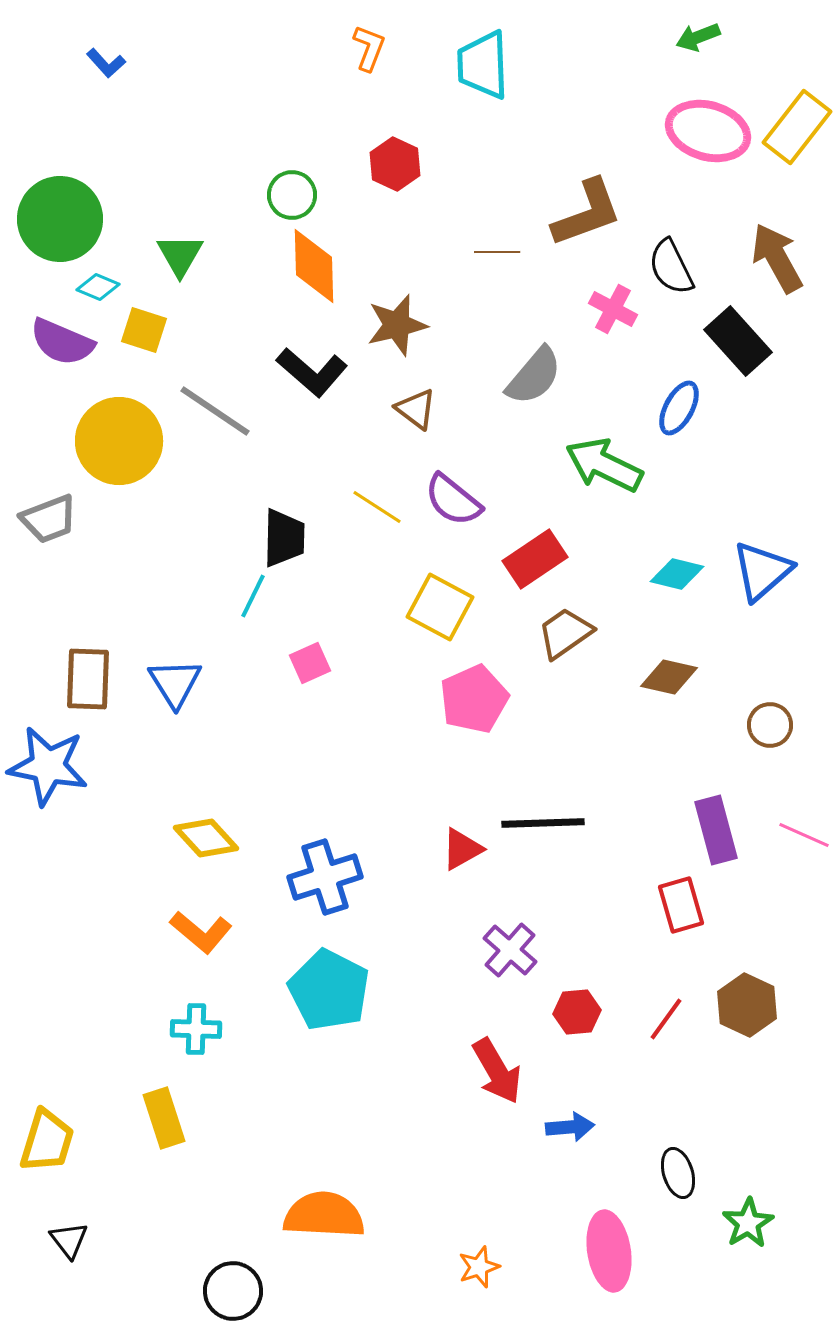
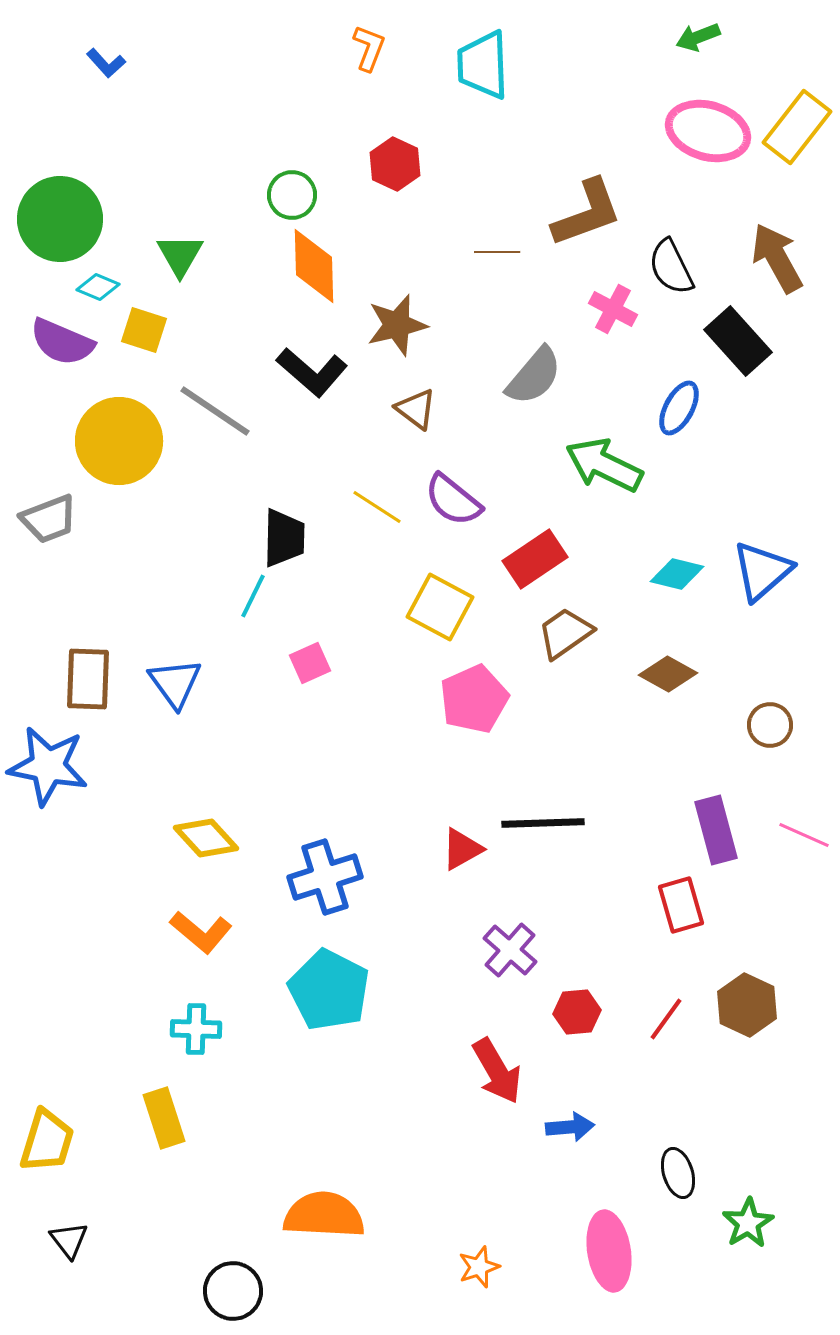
brown diamond at (669, 677): moved 1 px left, 3 px up; rotated 16 degrees clockwise
blue triangle at (175, 683): rotated 4 degrees counterclockwise
